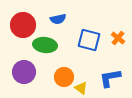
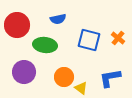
red circle: moved 6 px left
